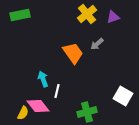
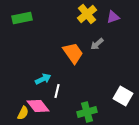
green rectangle: moved 2 px right, 3 px down
cyan arrow: rotated 84 degrees clockwise
